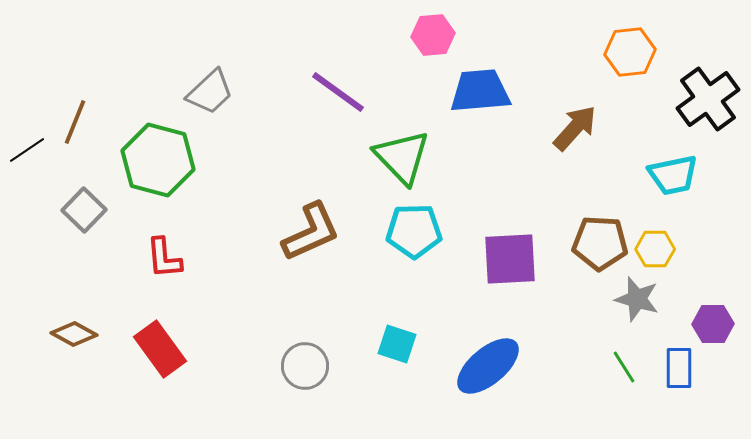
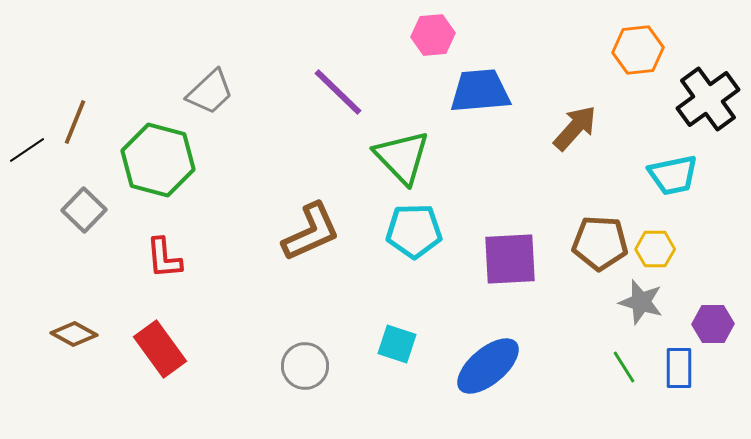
orange hexagon: moved 8 px right, 2 px up
purple line: rotated 8 degrees clockwise
gray star: moved 4 px right, 3 px down
